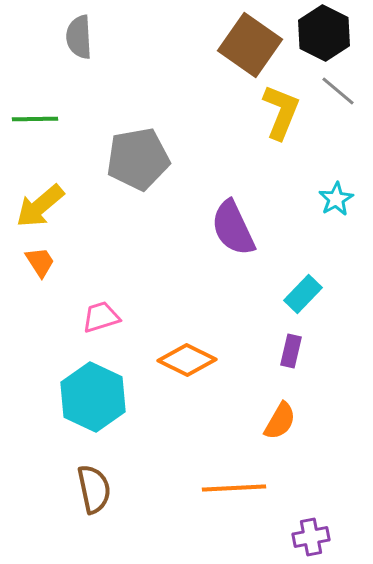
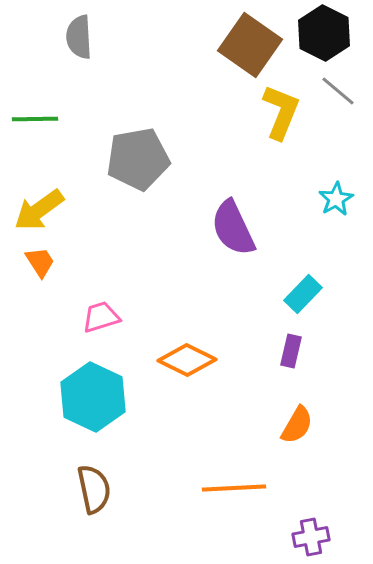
yellow arrow: moved 1 px left, 4 px down; rotated 4 degrees clockwise
orange semicircle: moved 17 px right, 4 px down
